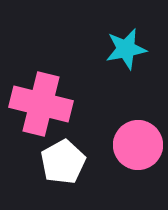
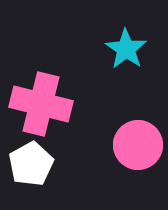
cyan star: rotated 27 degrees counterclockwise
white pentagon: moved 32 px left, 2 px down
